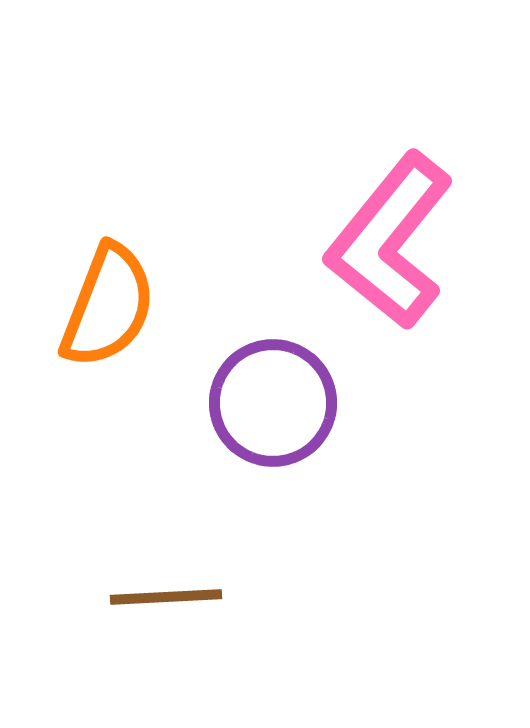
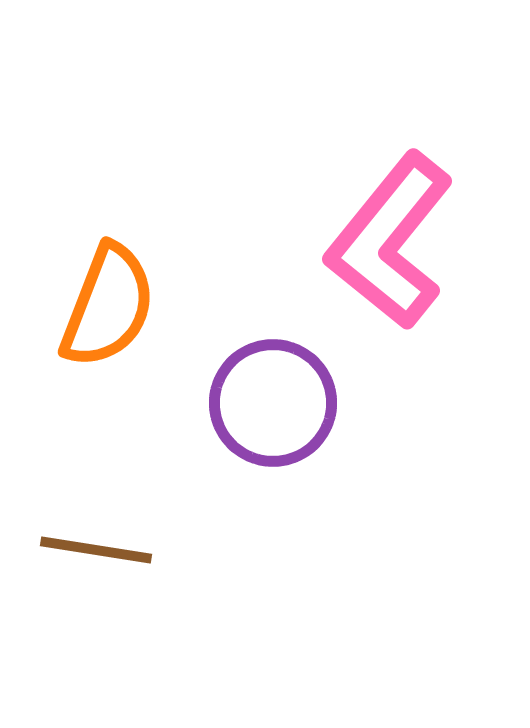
brown line: moved 70 px left, 47 px up; rotated 12 degrees clockwise
